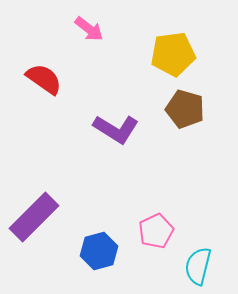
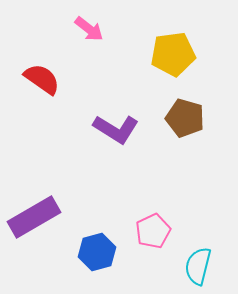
red semicircle: moved 2 px left
brown pentagon: moved 9 px down
purple rectangle: rotated 15 degrees clockwise
pink pentagon: moved 3 px left
blue hexagon: moved 2 px left, 1 px down
